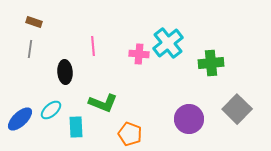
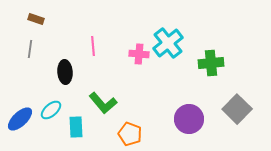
brown rectangle: moved 2 px right, 3 px up
green L-shape: rotated 28 degrees clockwise
